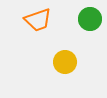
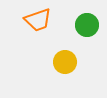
green circle: moved 3 px left, 6 px down
